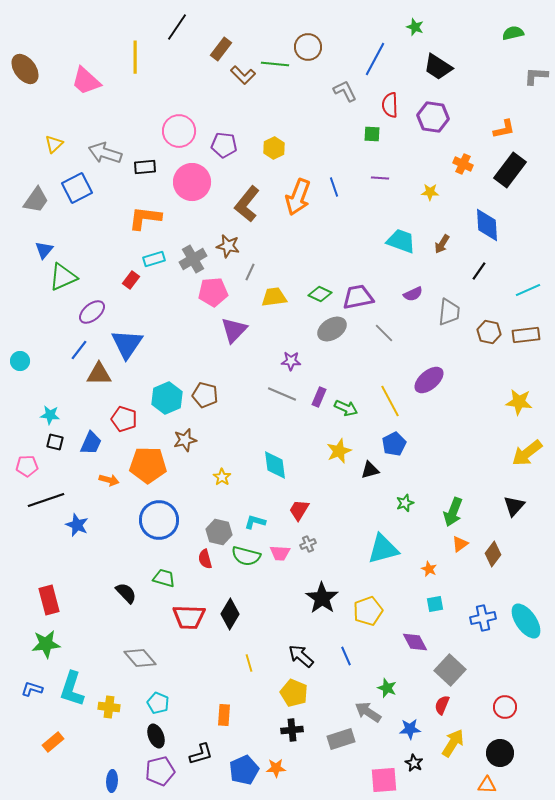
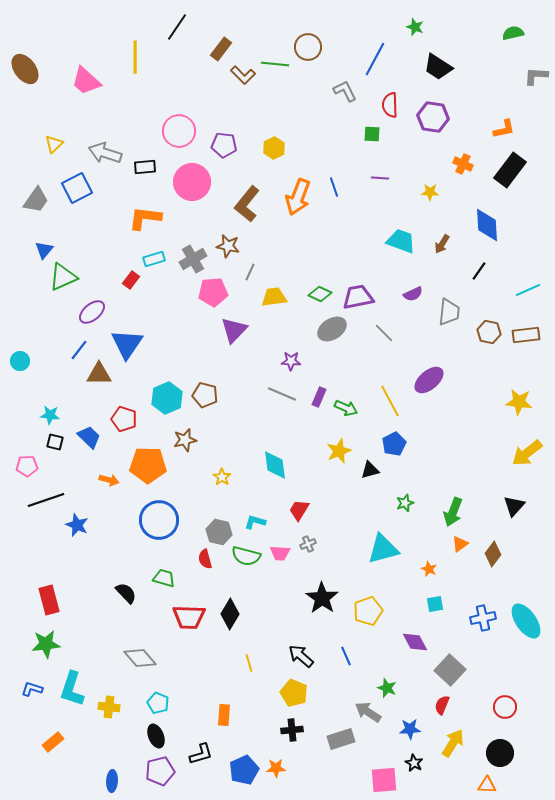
blue trapezoid at (91, 443): moved 2 px left, 6 px up; rotated 70 degrees counterclockwise
